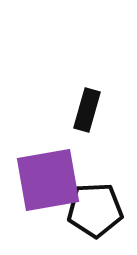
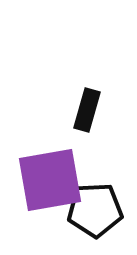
purple square: moved 2 px right
